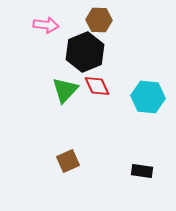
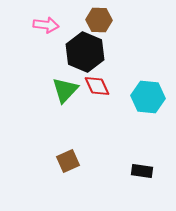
black hexagon: rotated 15 degrees counterclockwise
